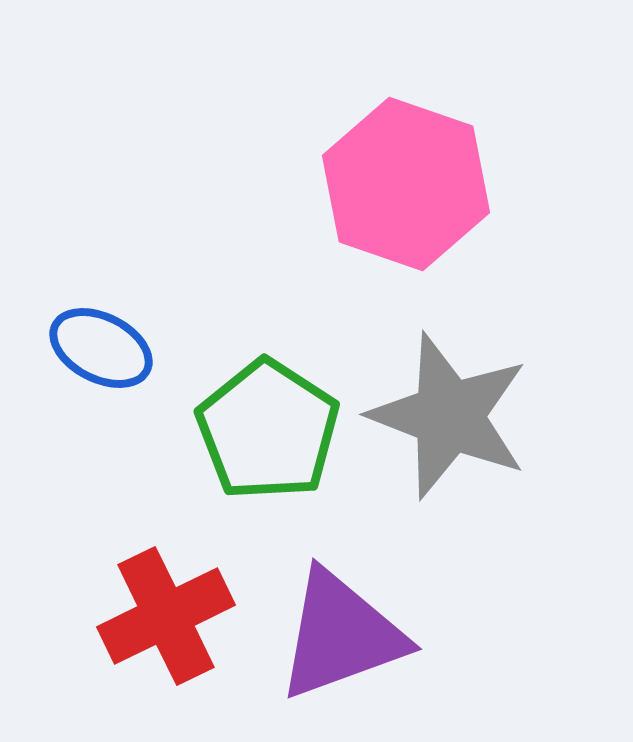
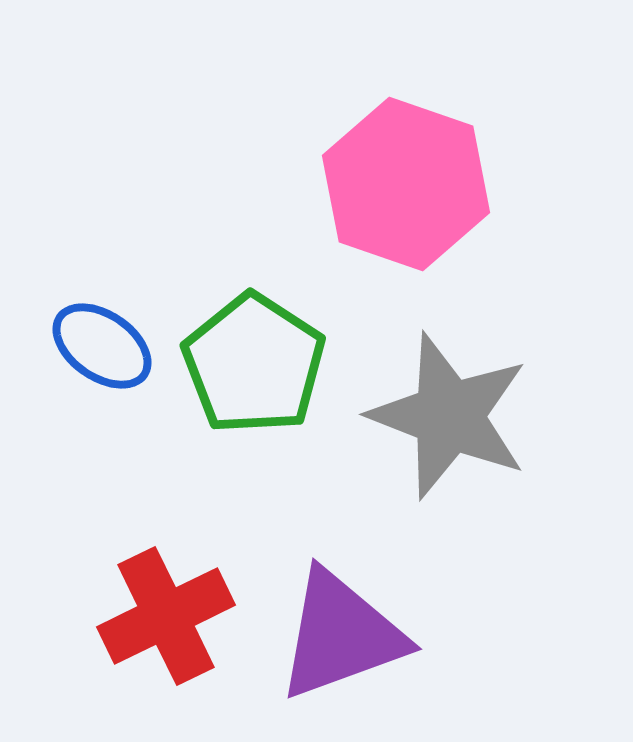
blue ellipse: moved 1 px right, 2 px up; rotated 8 degrees clockwise
green pentagon: moved 14 px left, 66 px up
